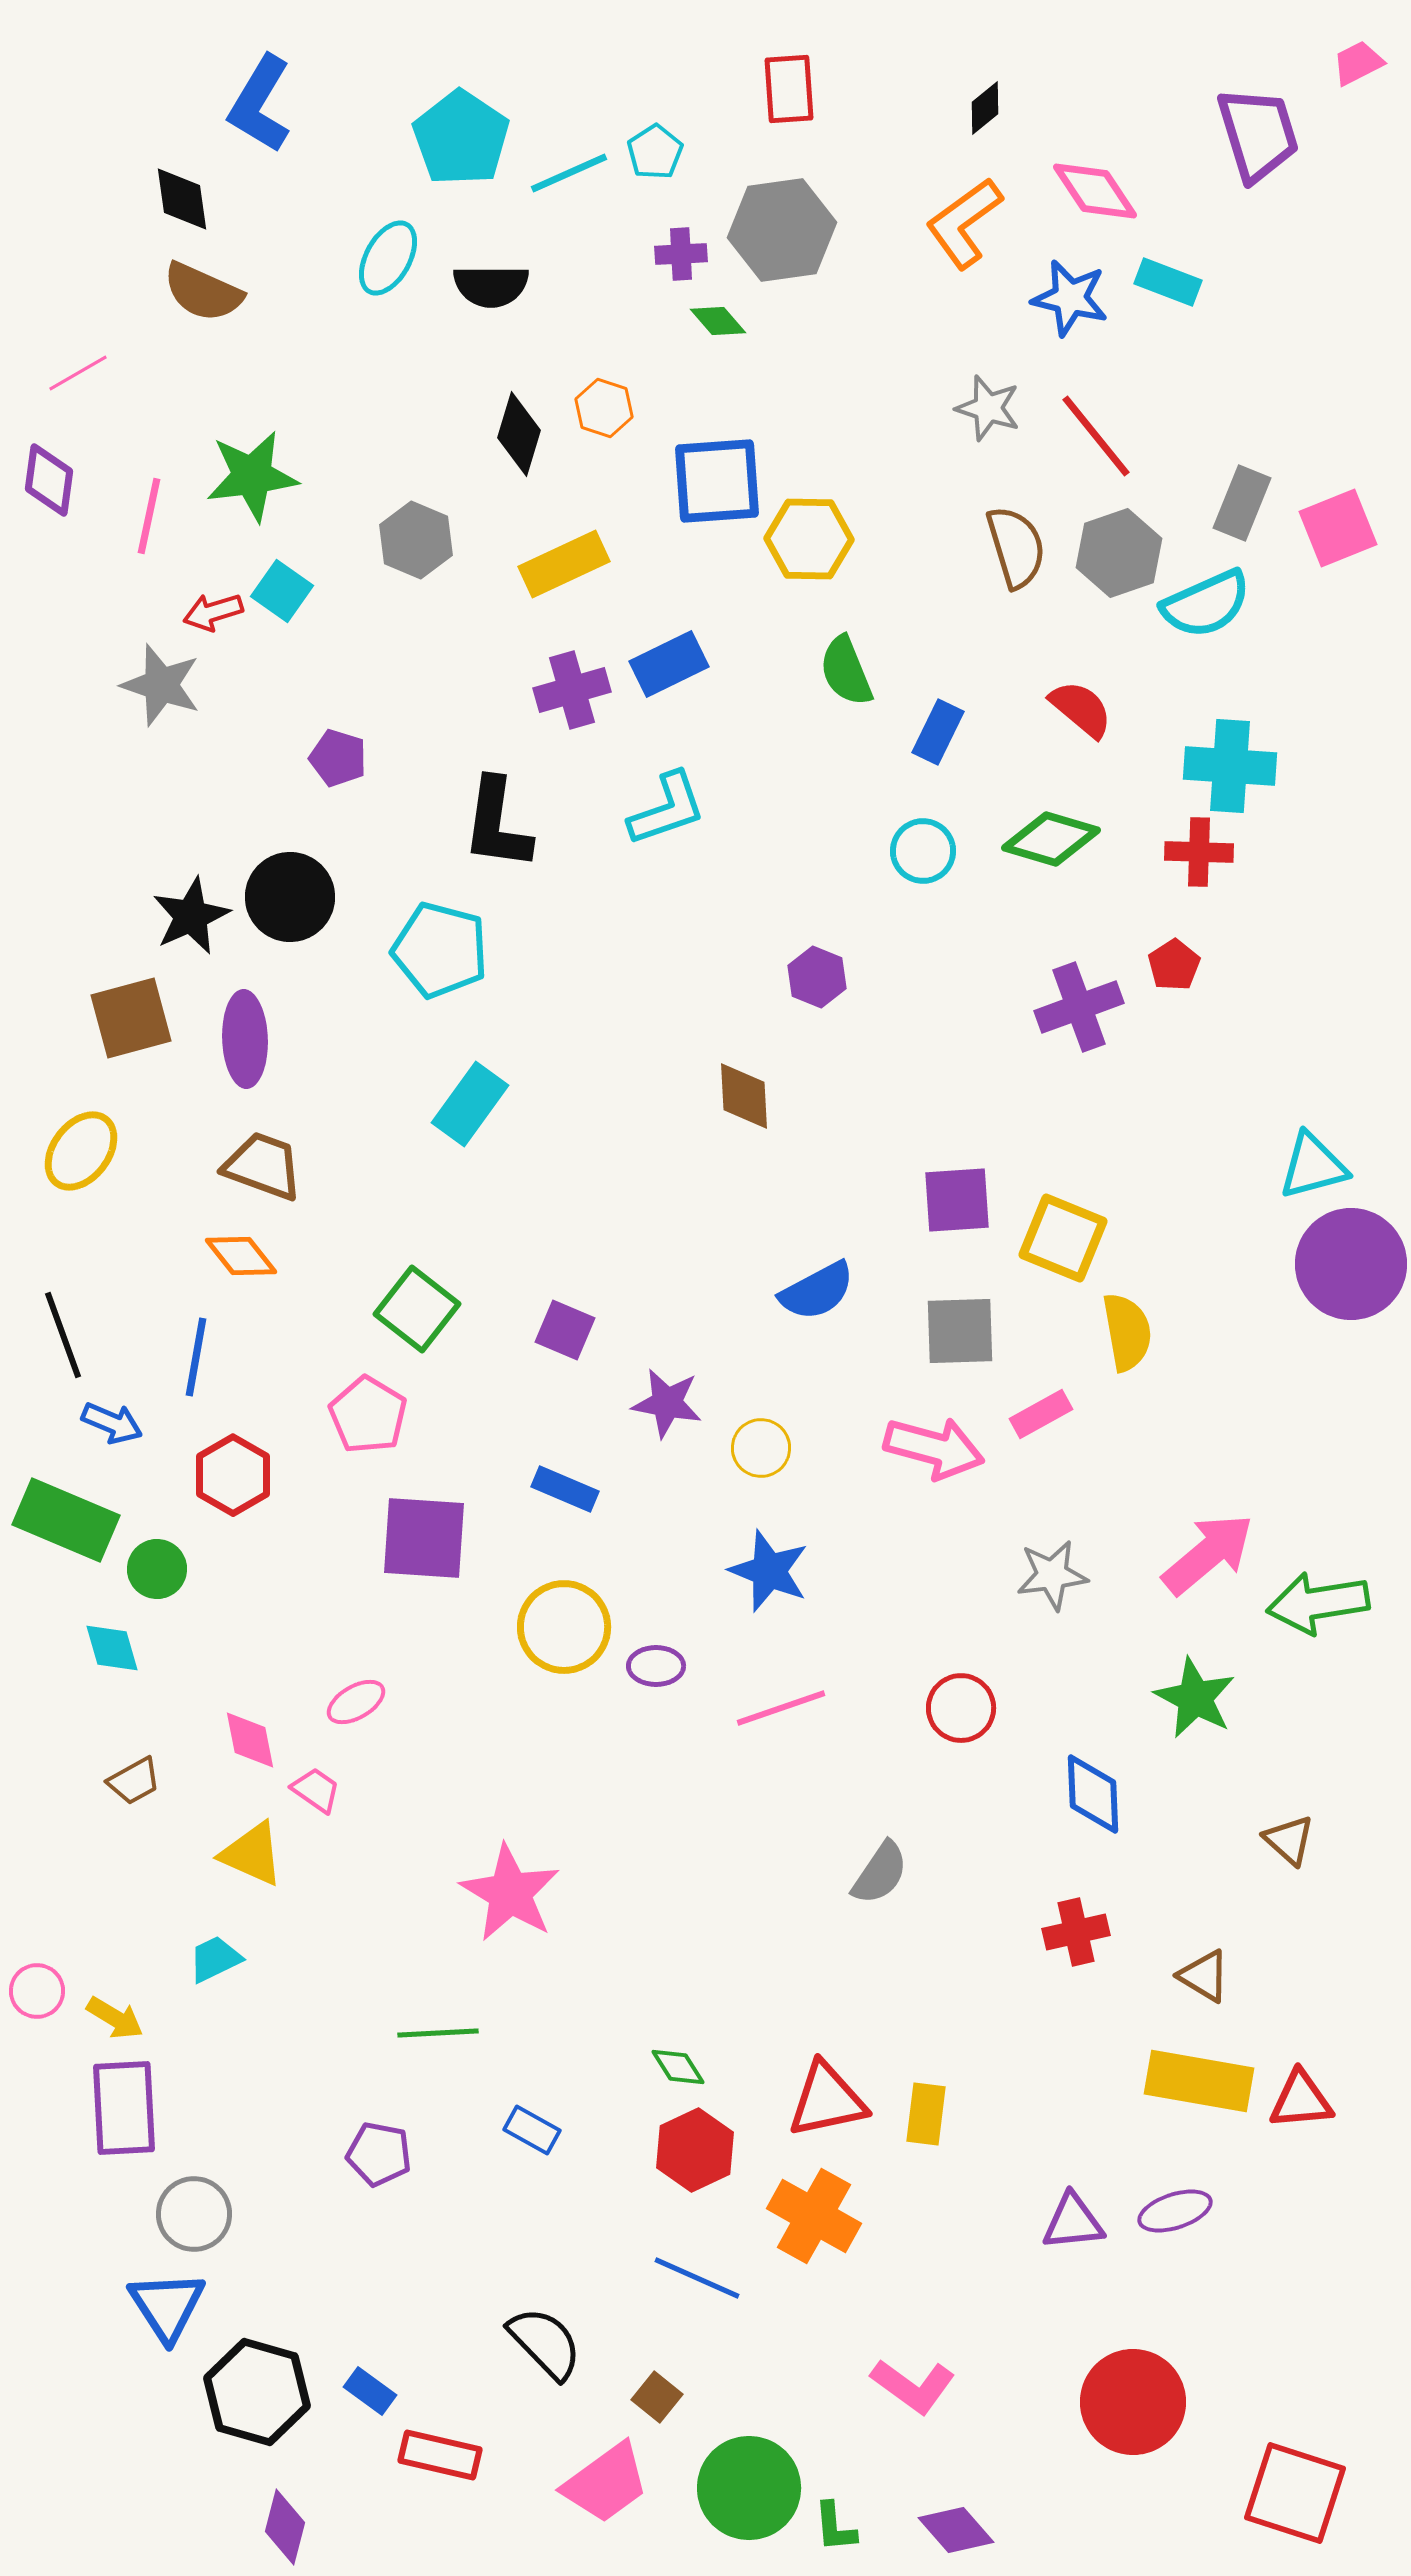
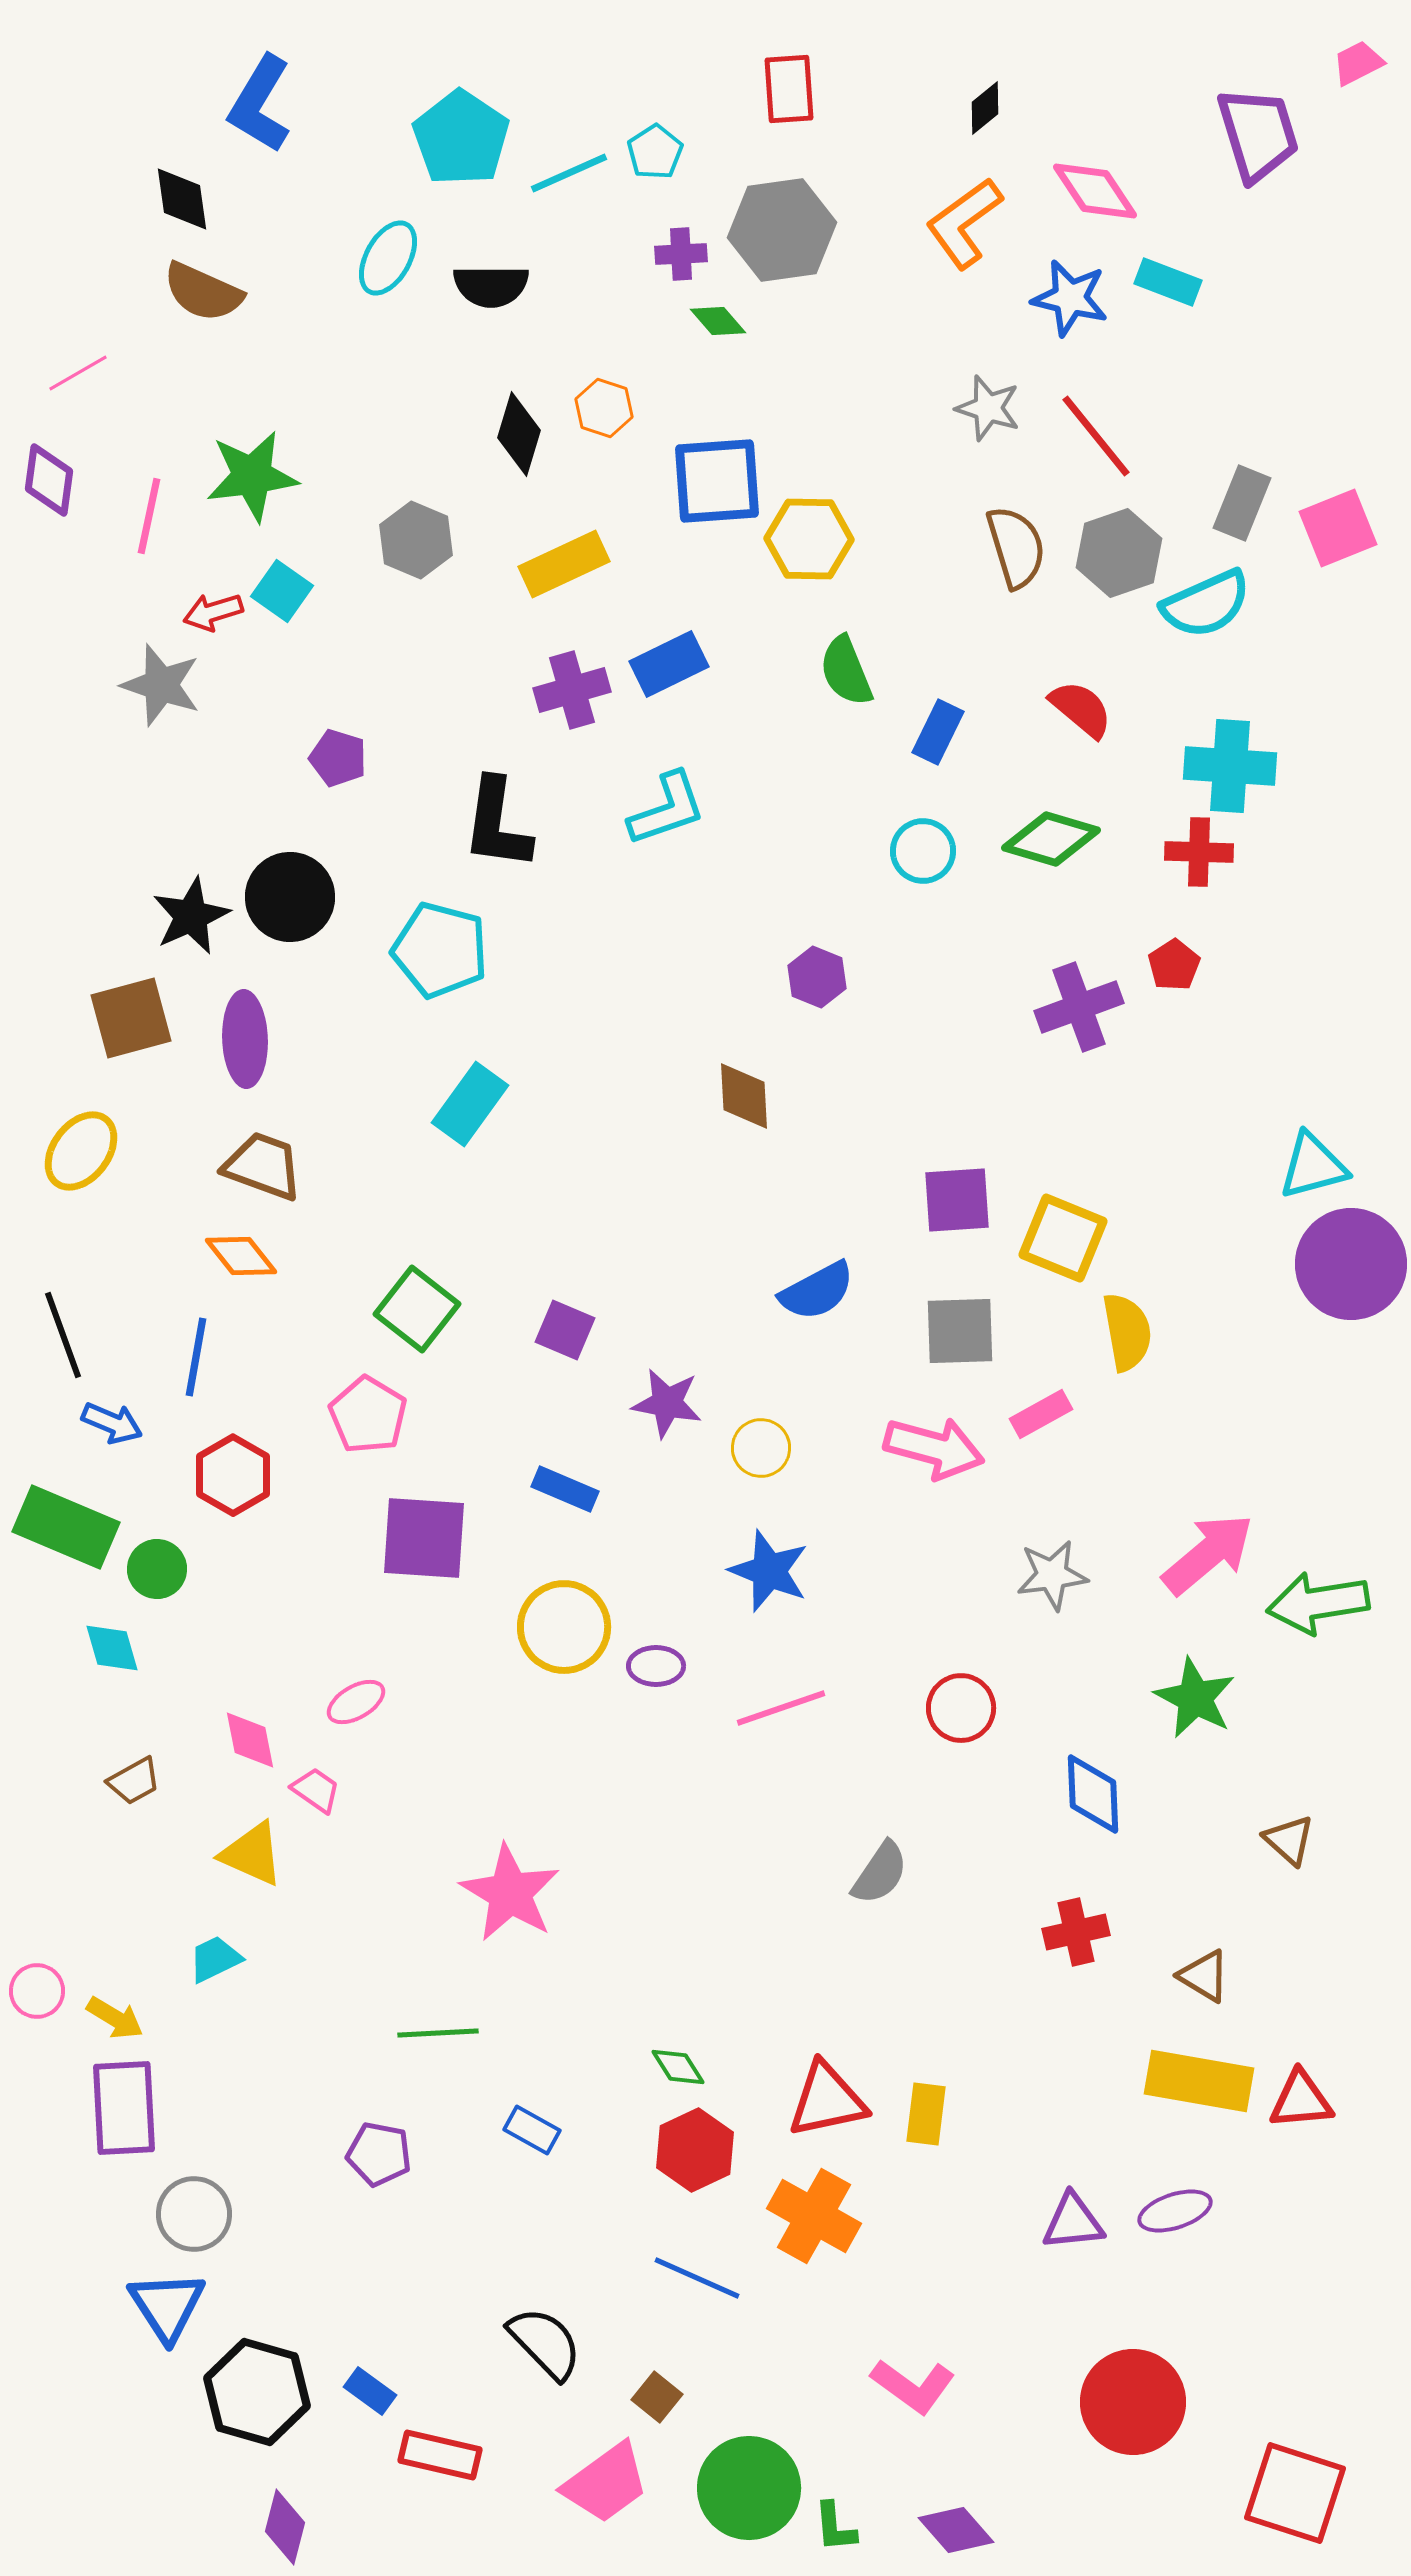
green rectangle at (66, 1520): moved 7 px down
